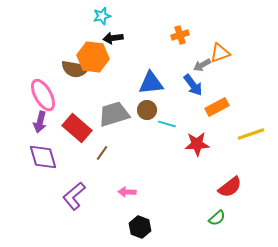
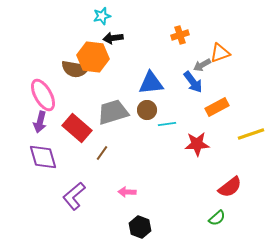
blue arrow: moved 3 px up
gray trapezoid: moved 1 px left, 2 px up
cyan line: rotated 24 degrees counterclockwise
